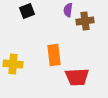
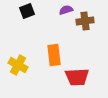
purple semicircle: moved 2 px left; rotated 64 degrees clockwise
yellow cross: moved 5 px right, 1 px down; rotated 24 degrees clockwise
